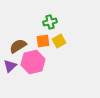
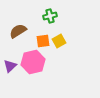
green cross: moved 6 px up
brown semicircle: moved 15 px up
